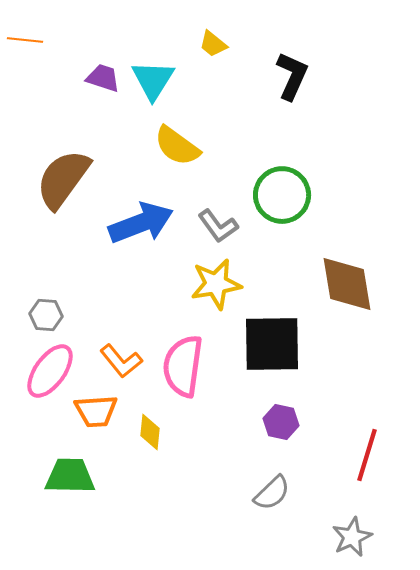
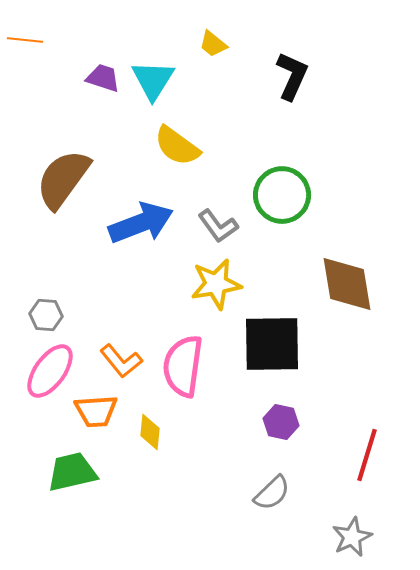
green trapezoid: moved 2 px right, 4 px up; rotated 14 degrees counterclockwise
